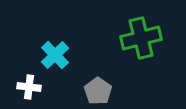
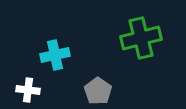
cyan cross: rotated 32 degrees clockwise
white cross: moved 1 px left, 3 px down
